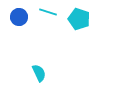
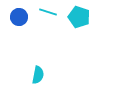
cyan pentagon: moved 2 px up
cyan semicircle: moved 1 px left, 2 px down; rotated 36 degrees clockwise
